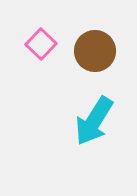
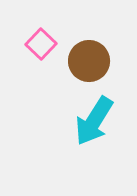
brown circle: moved 6 px left, 10 px down
